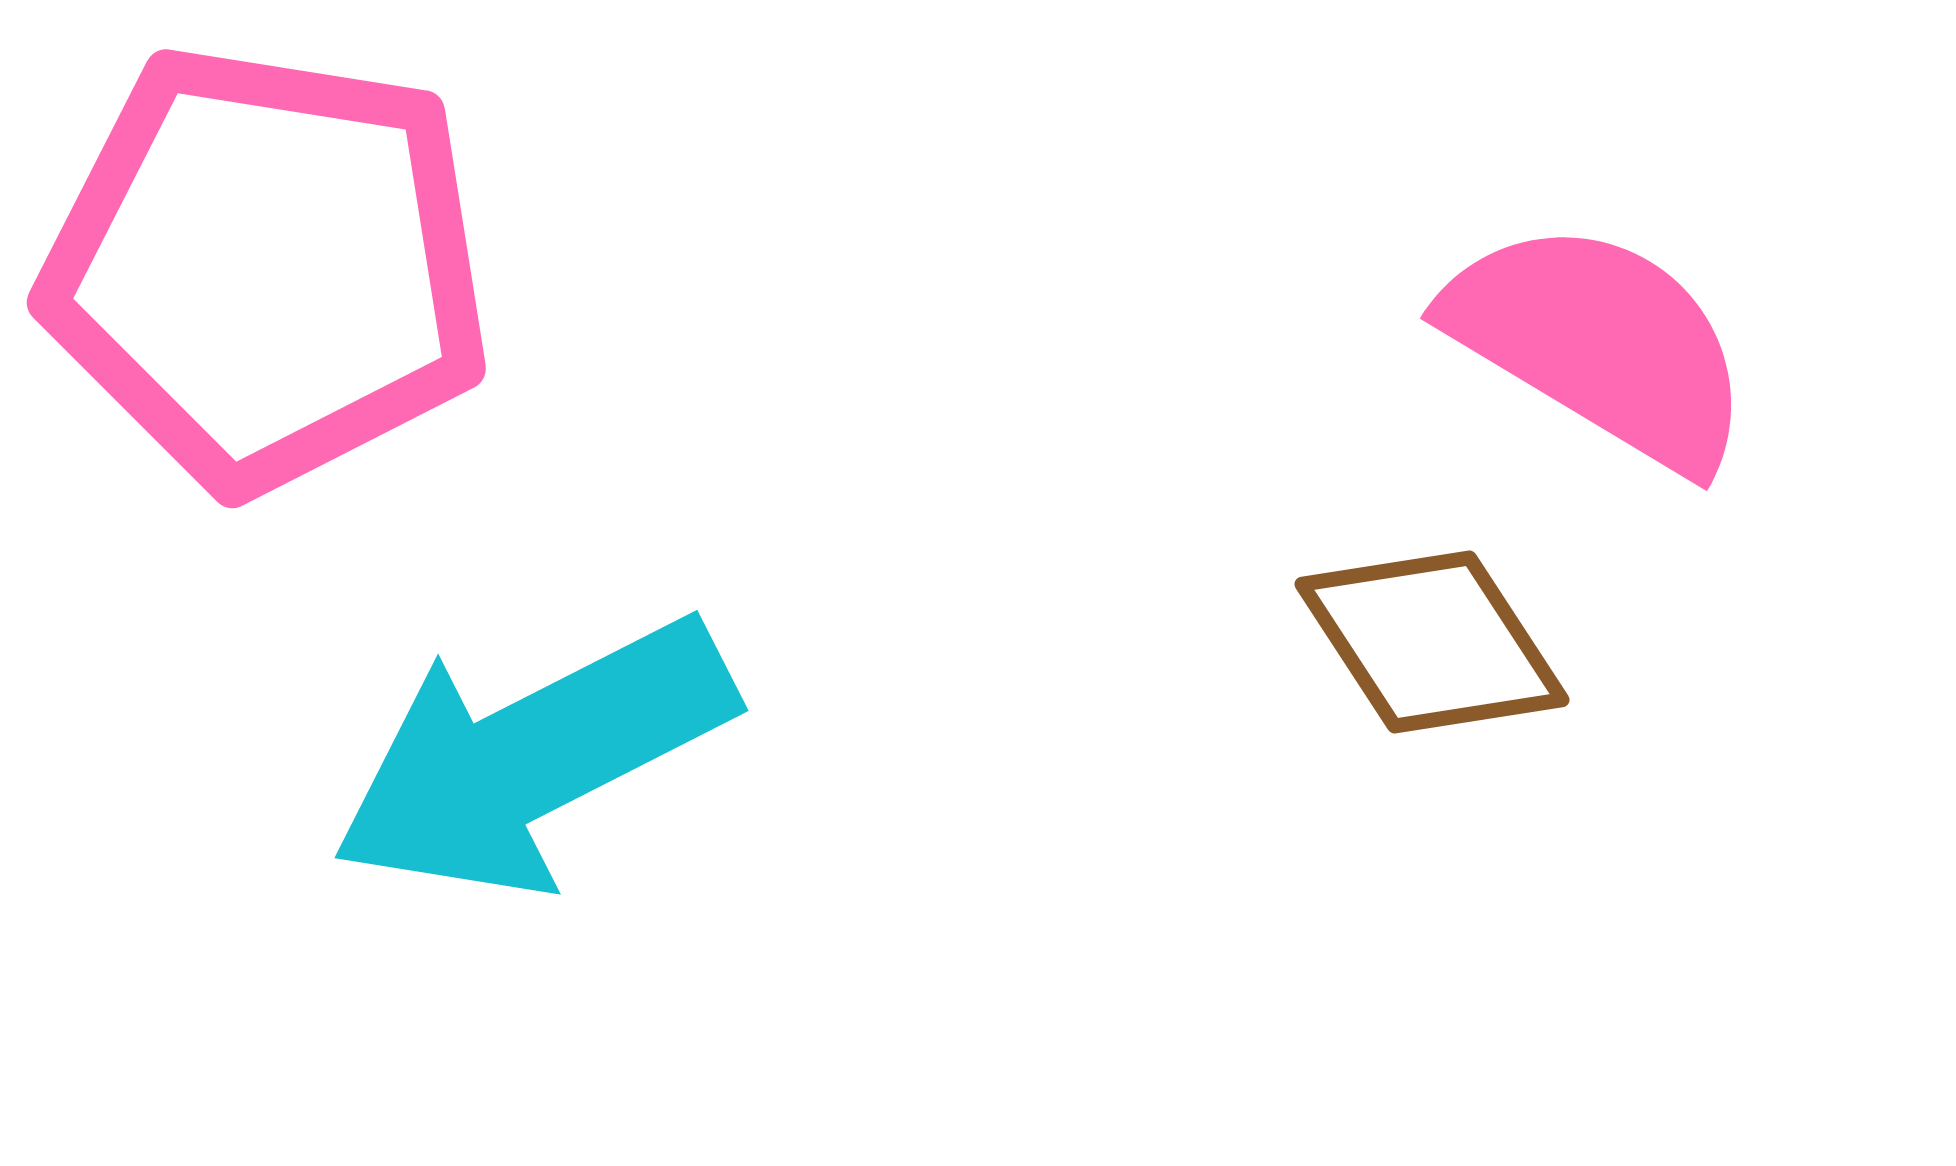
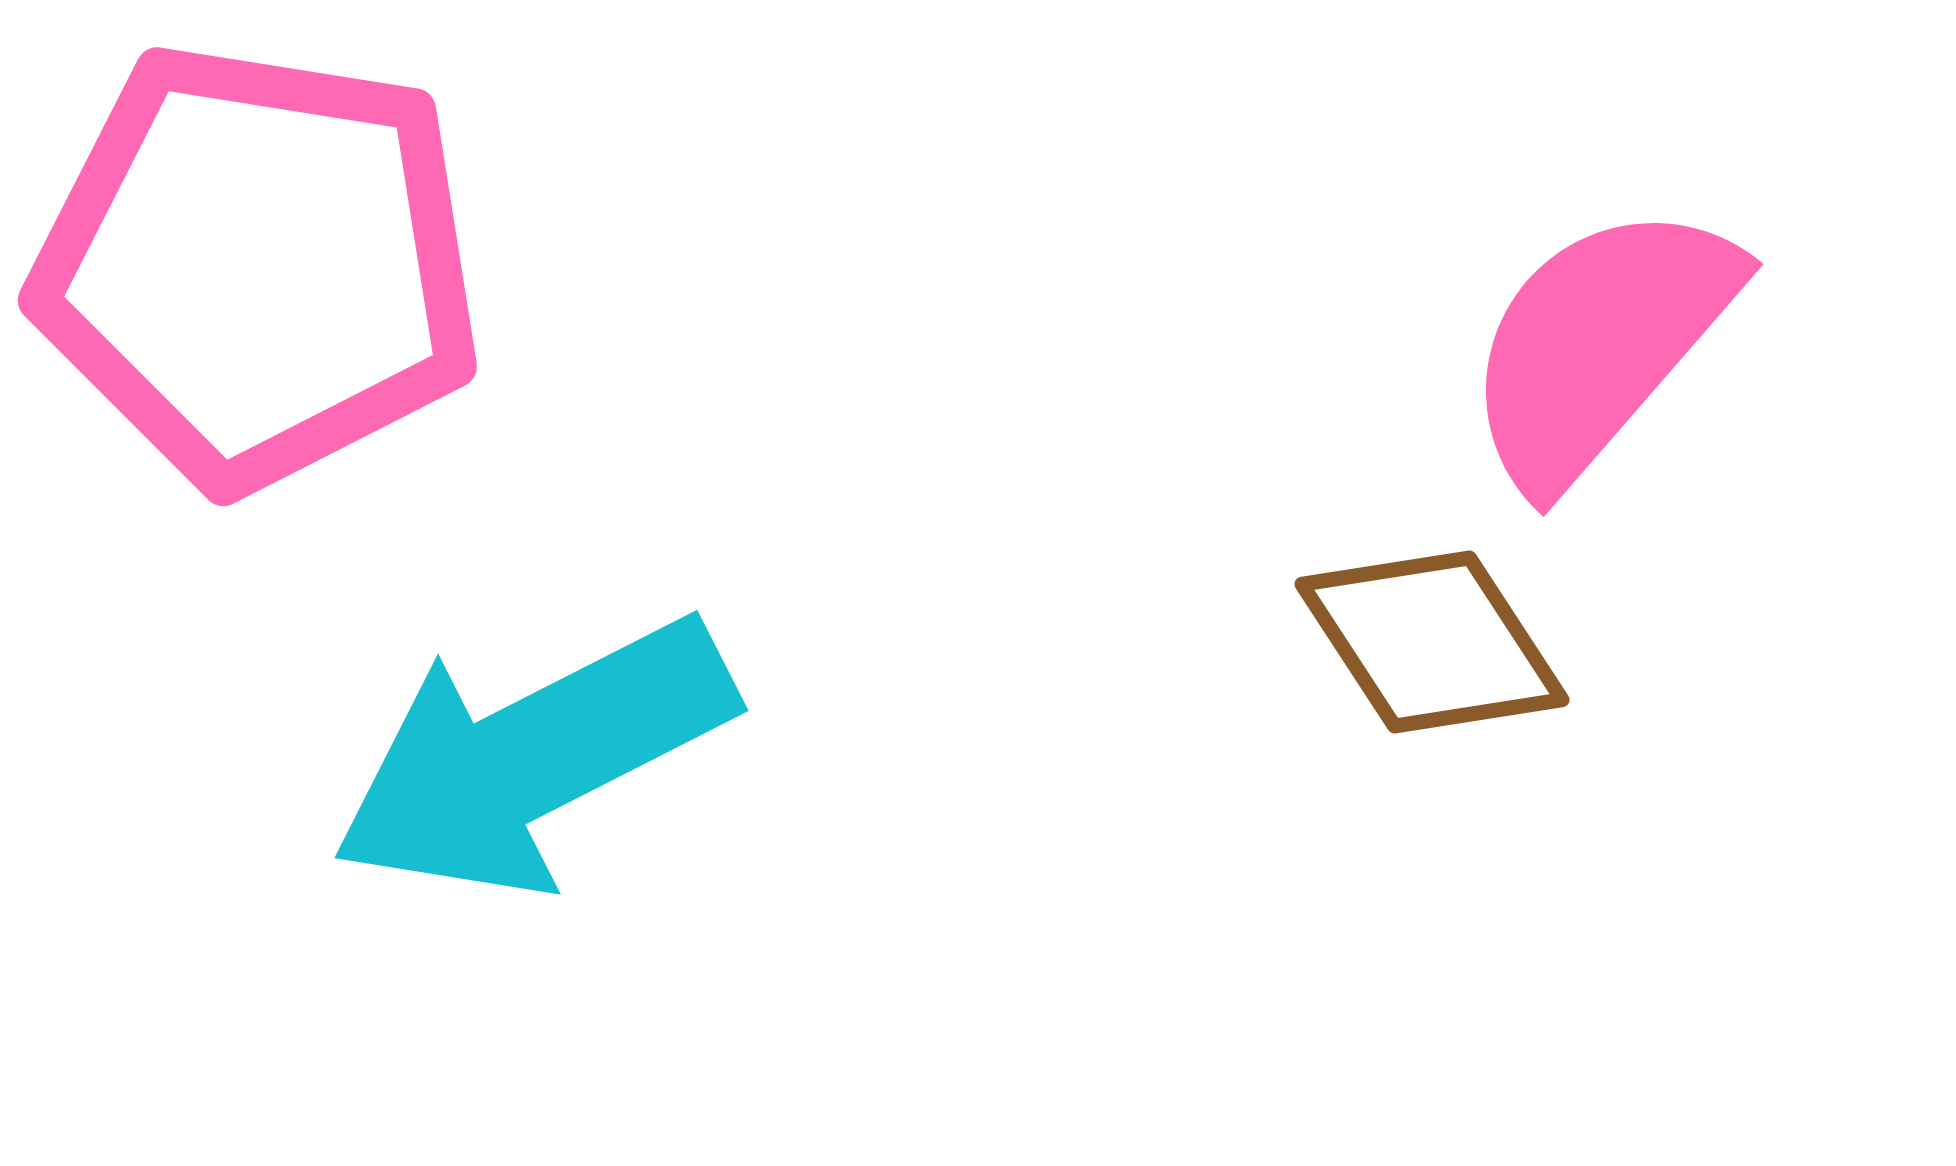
pink pentagon: moved 9 px left, 2 px up
pink semicircle: rotated 80 degrees counterclockwise
